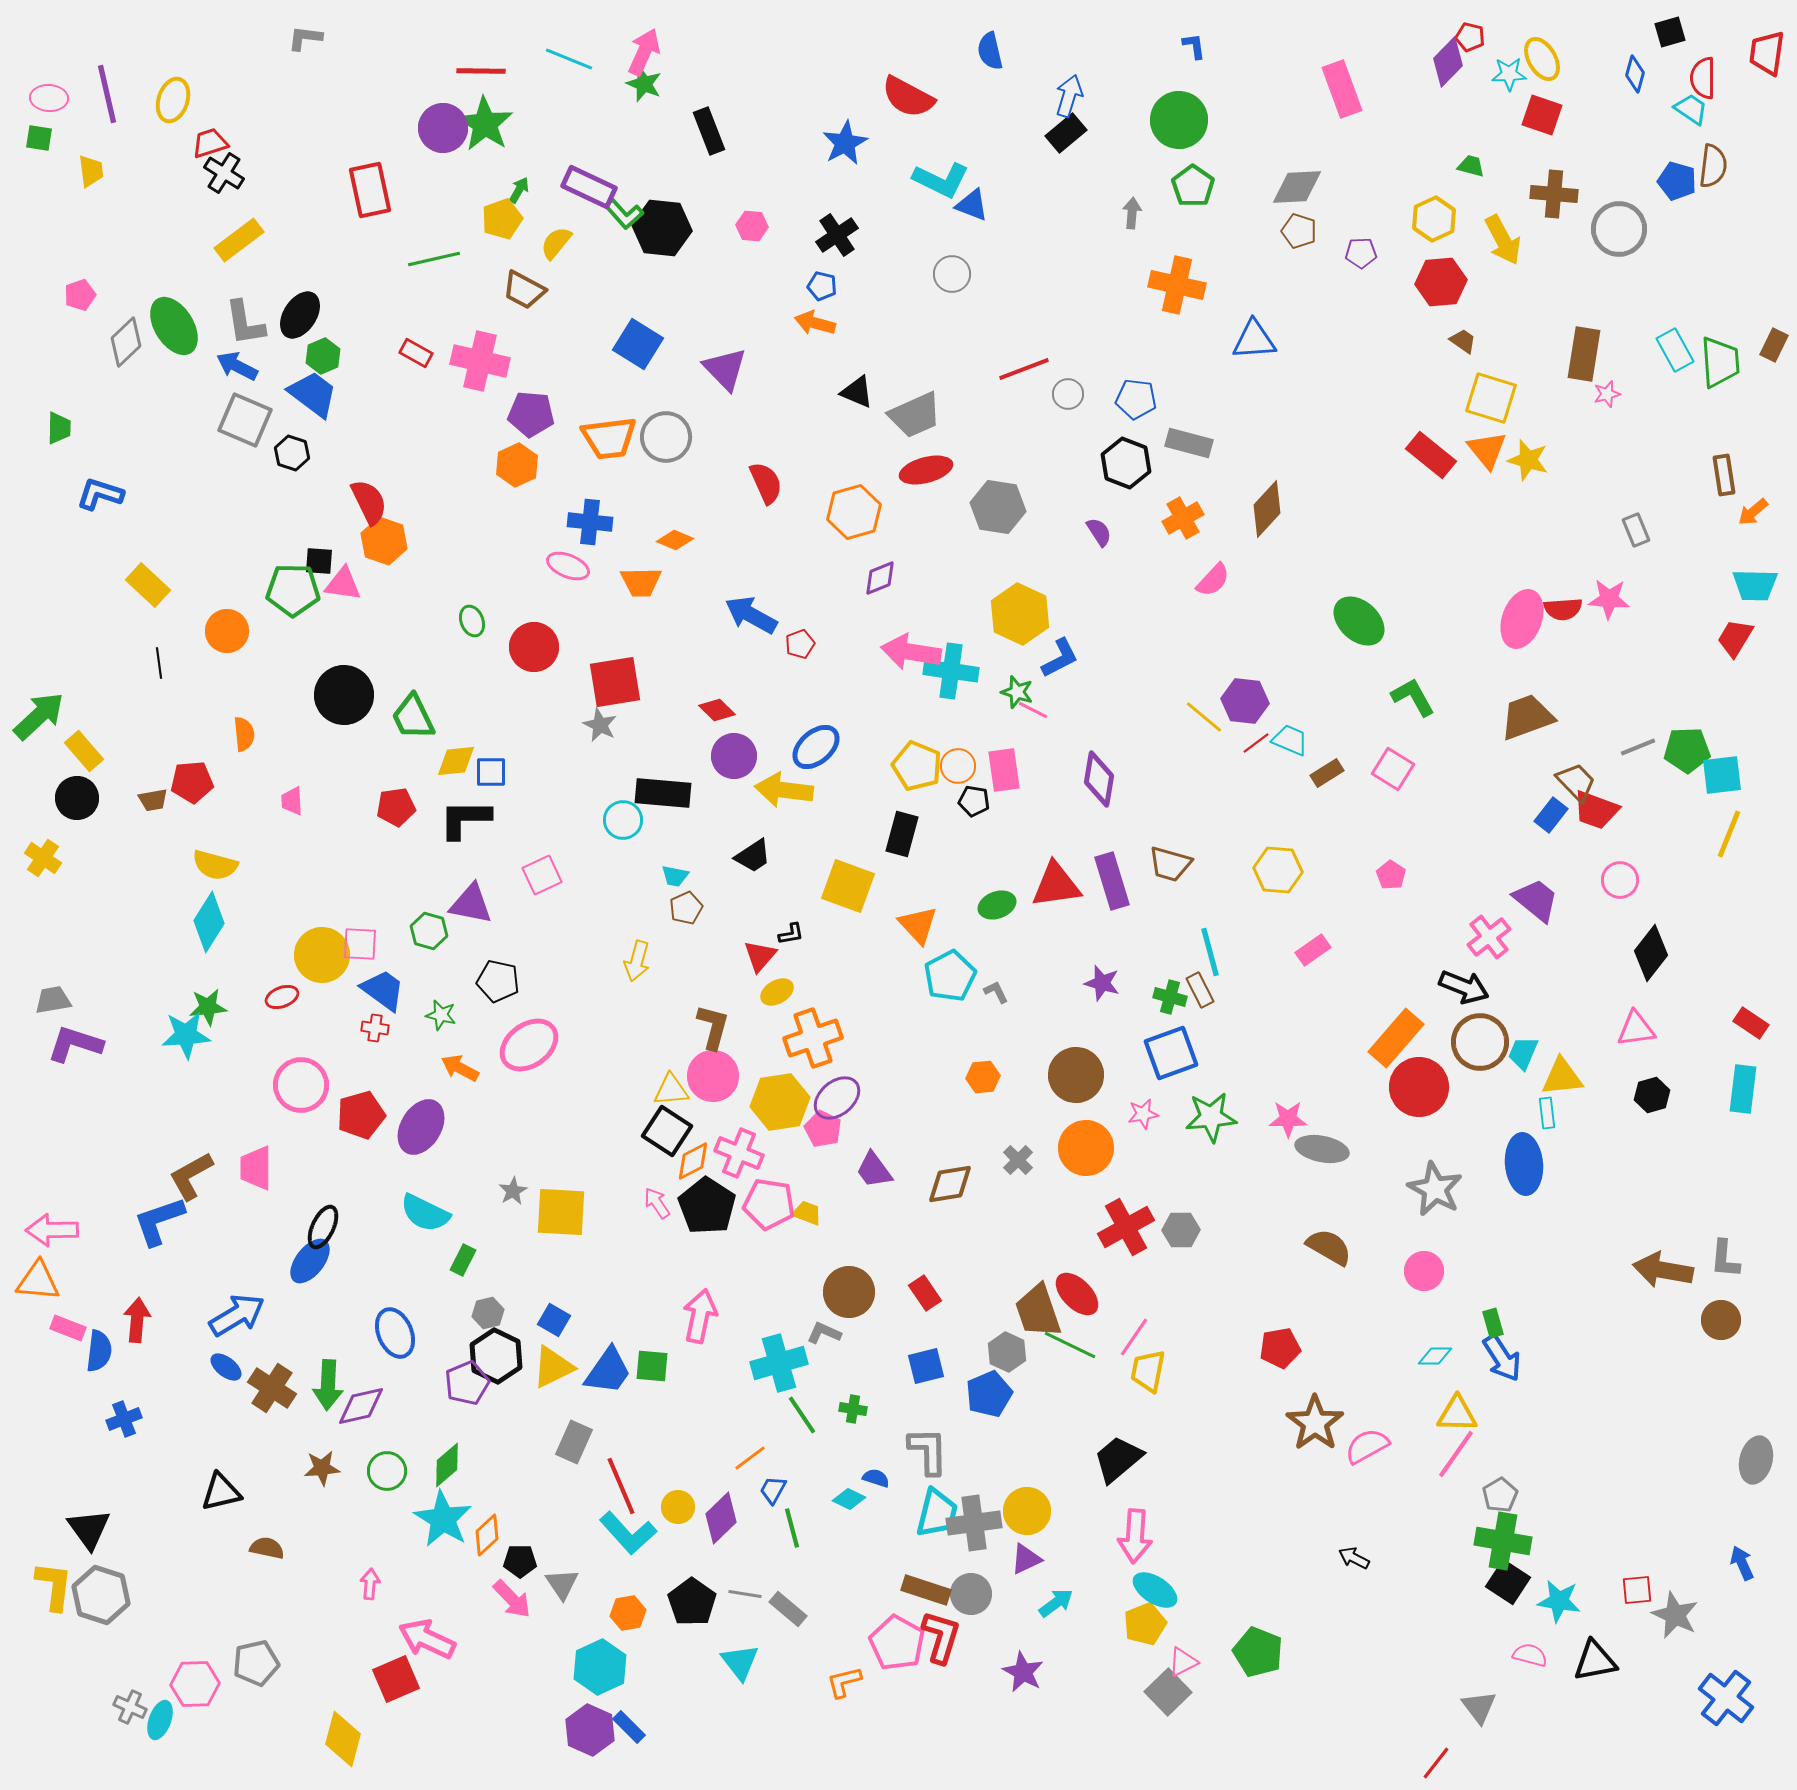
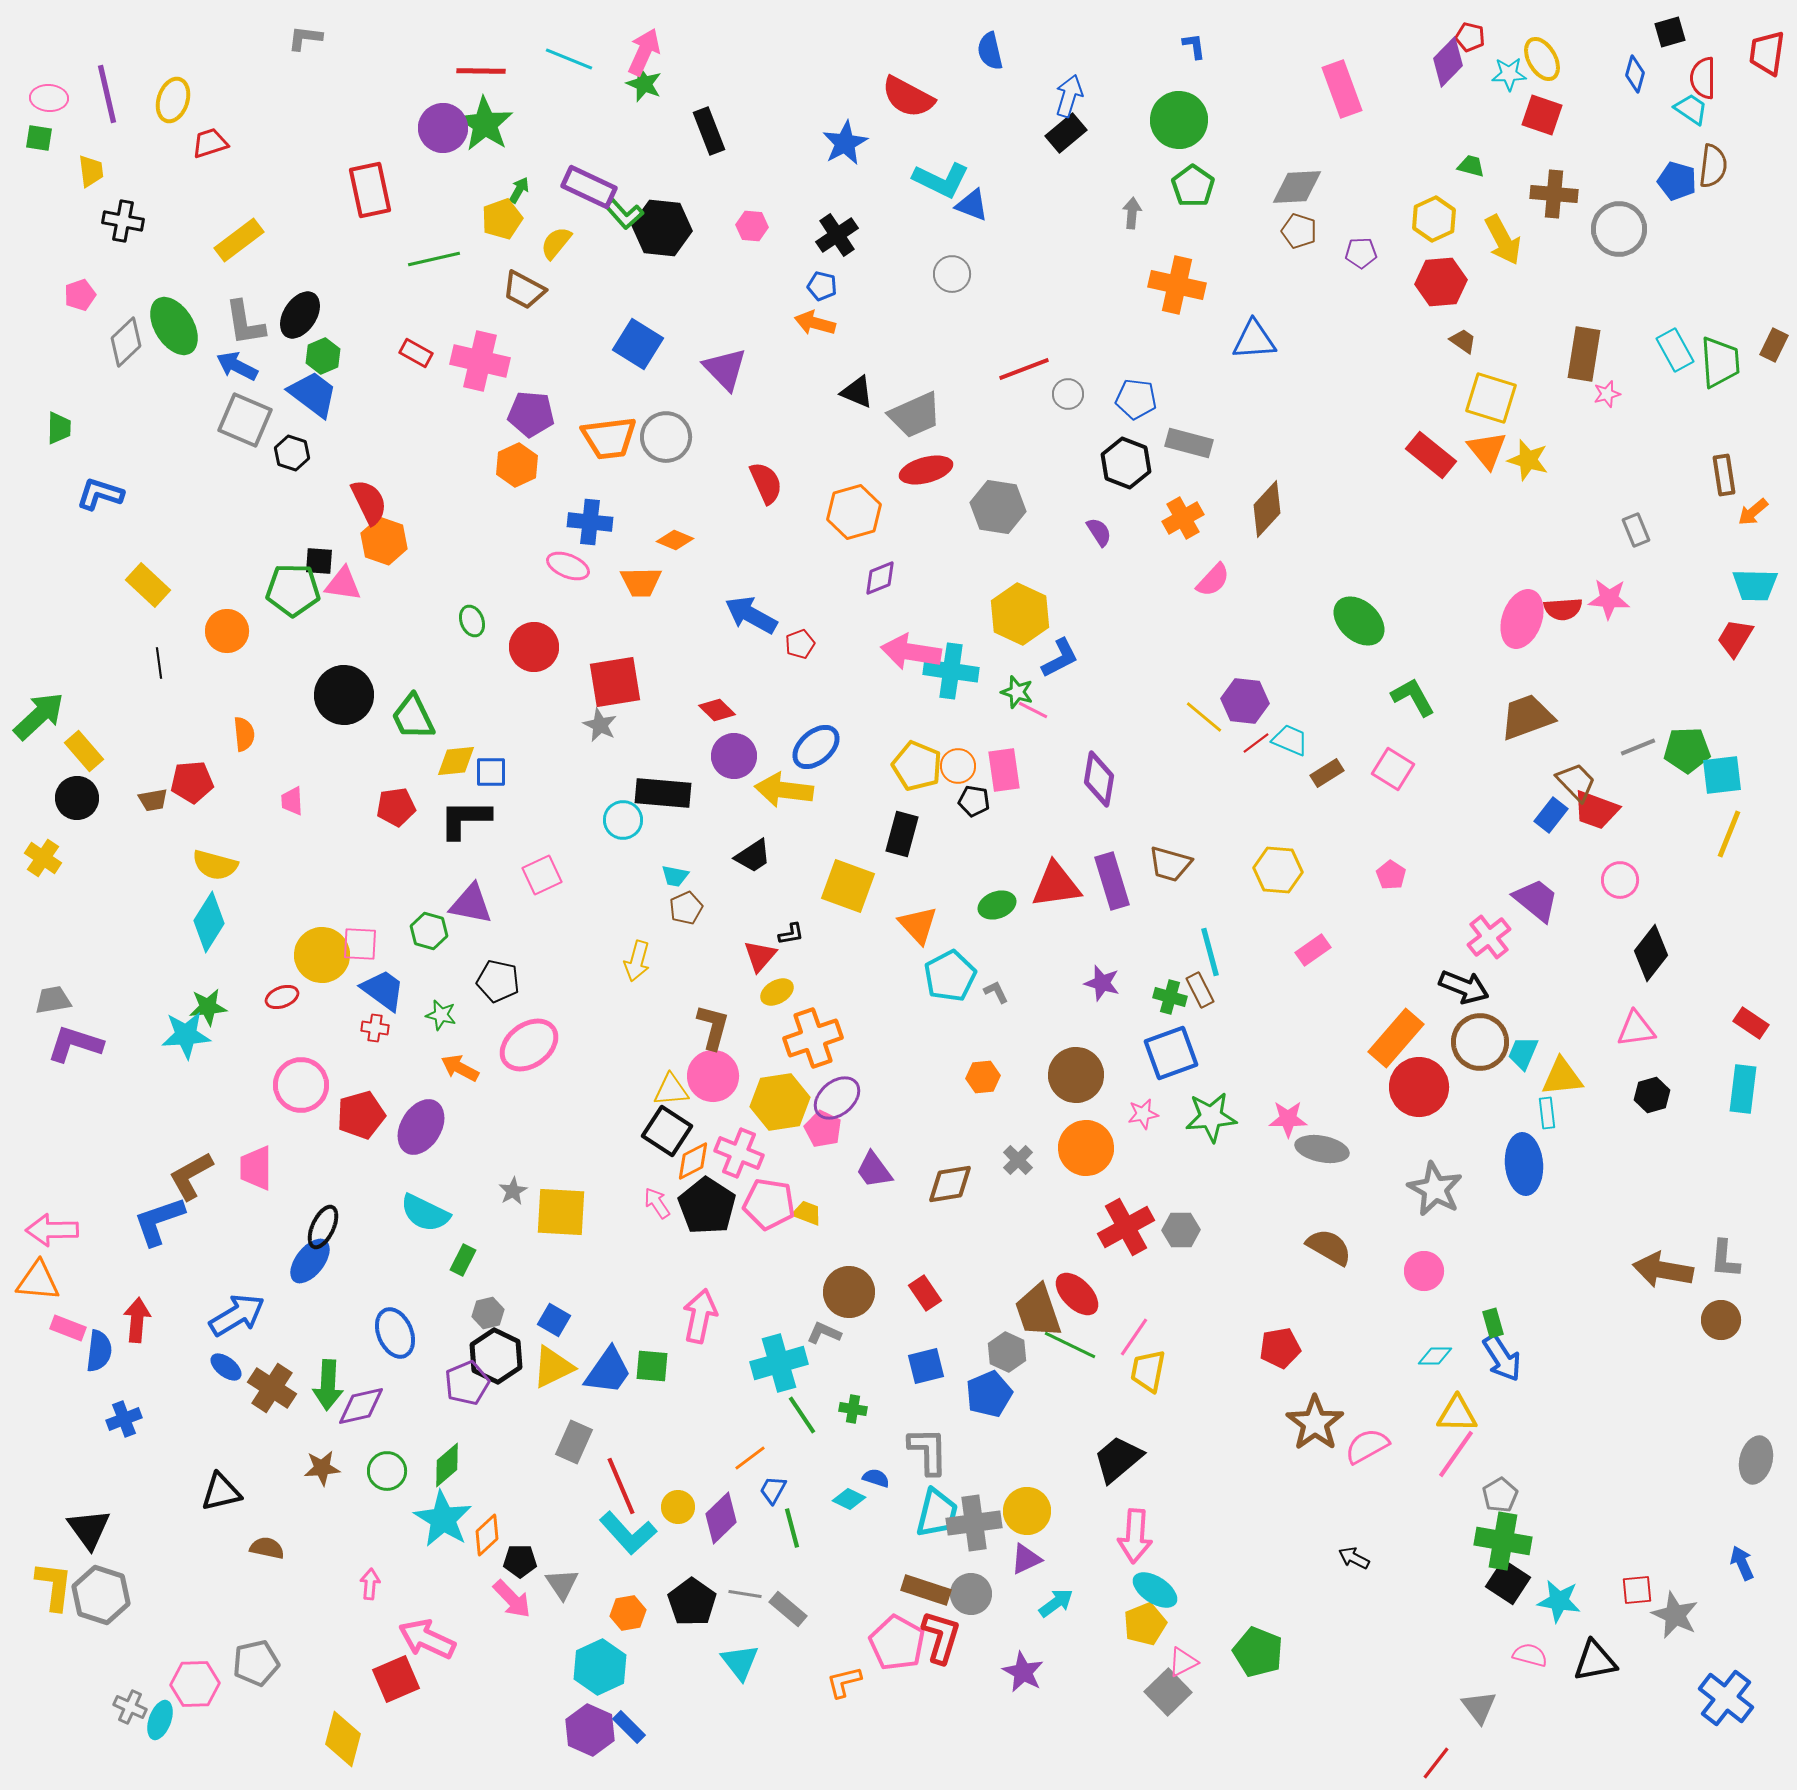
black cross at (224, 173): moved 101 px left, 48 px down; rotated 21 degrees counterclockwise
